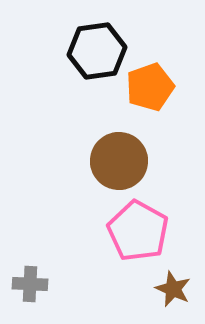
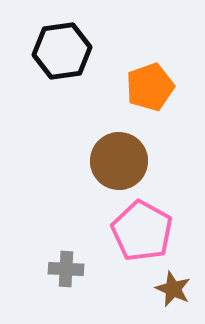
black hexagon: moved 35 px left
pink pentagon: moved 4 px right
gray cross: moved 36 px right, 15 px up
